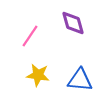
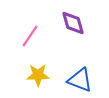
yellow star: rotated 10 degrees counterclockwise
blue triangle: rotated 16 degrees clockwise
